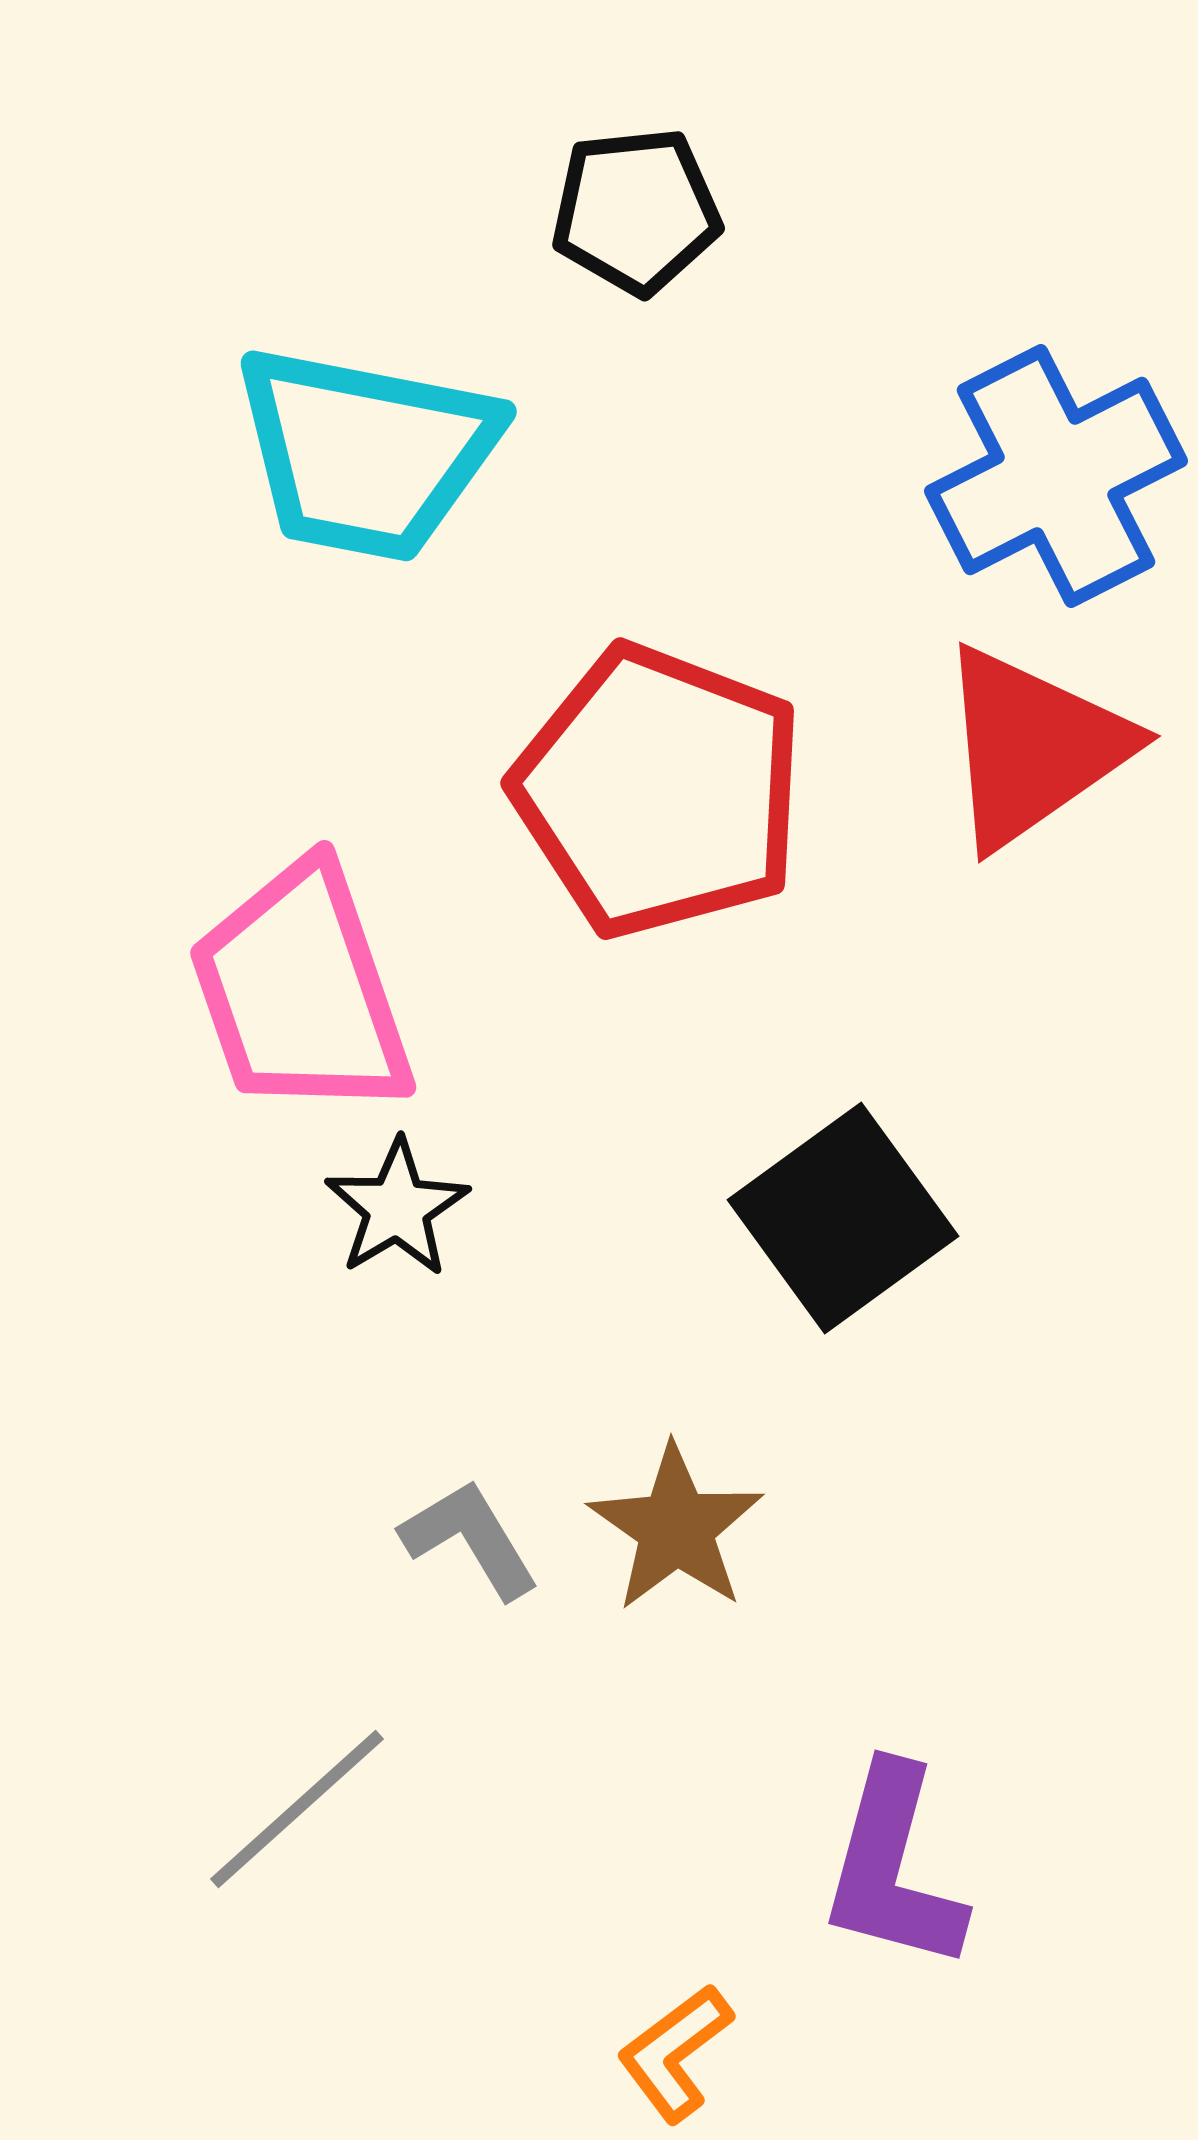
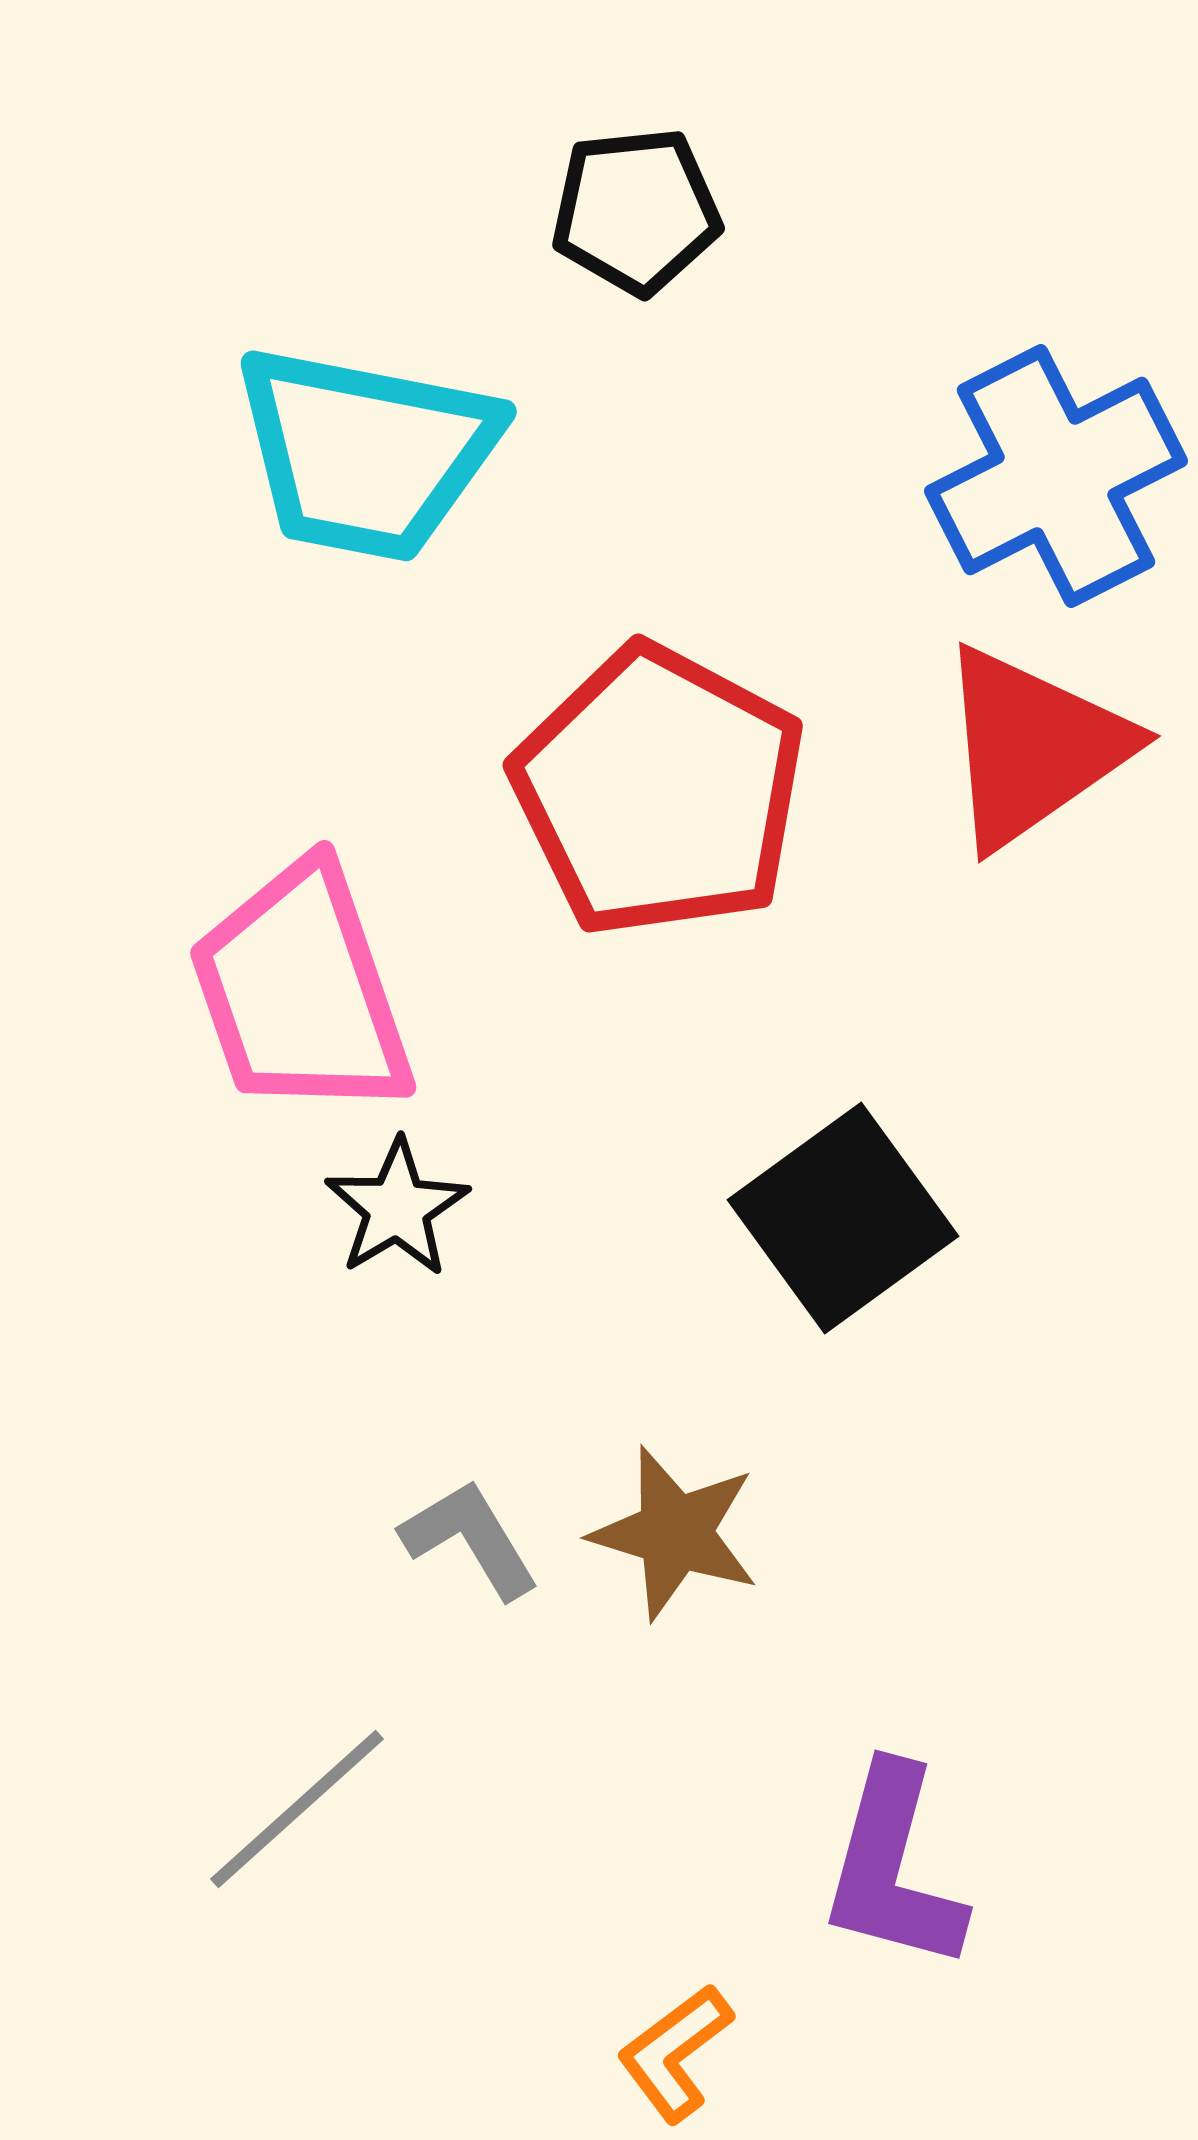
red pentagon: rotated 7 degrees clockwise
brown star: moved 1 px left, 5 px down; rotated 18 degrees counterclockwise
